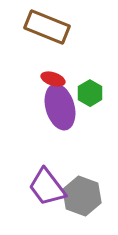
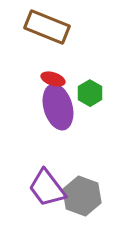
purple ellipse: moved 2 px left
purple trapezoid: moved 1 px down
